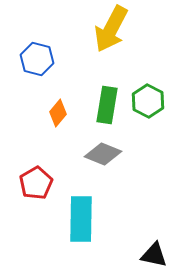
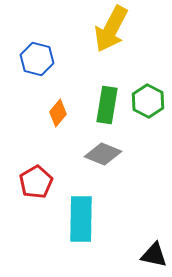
red pentagon: moved 1 px up
